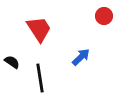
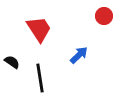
blue arrow: moved 2 px left, 2 px up
